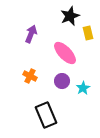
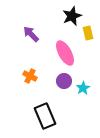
black star: moved 2 px right
purple arrow: rotated 66 degrees counterclockwise
pink ellipse: rotated 15 degrees clockwise
purple circle: moved 2 px right
black rectangle: moved 1 px left, 1 px down
